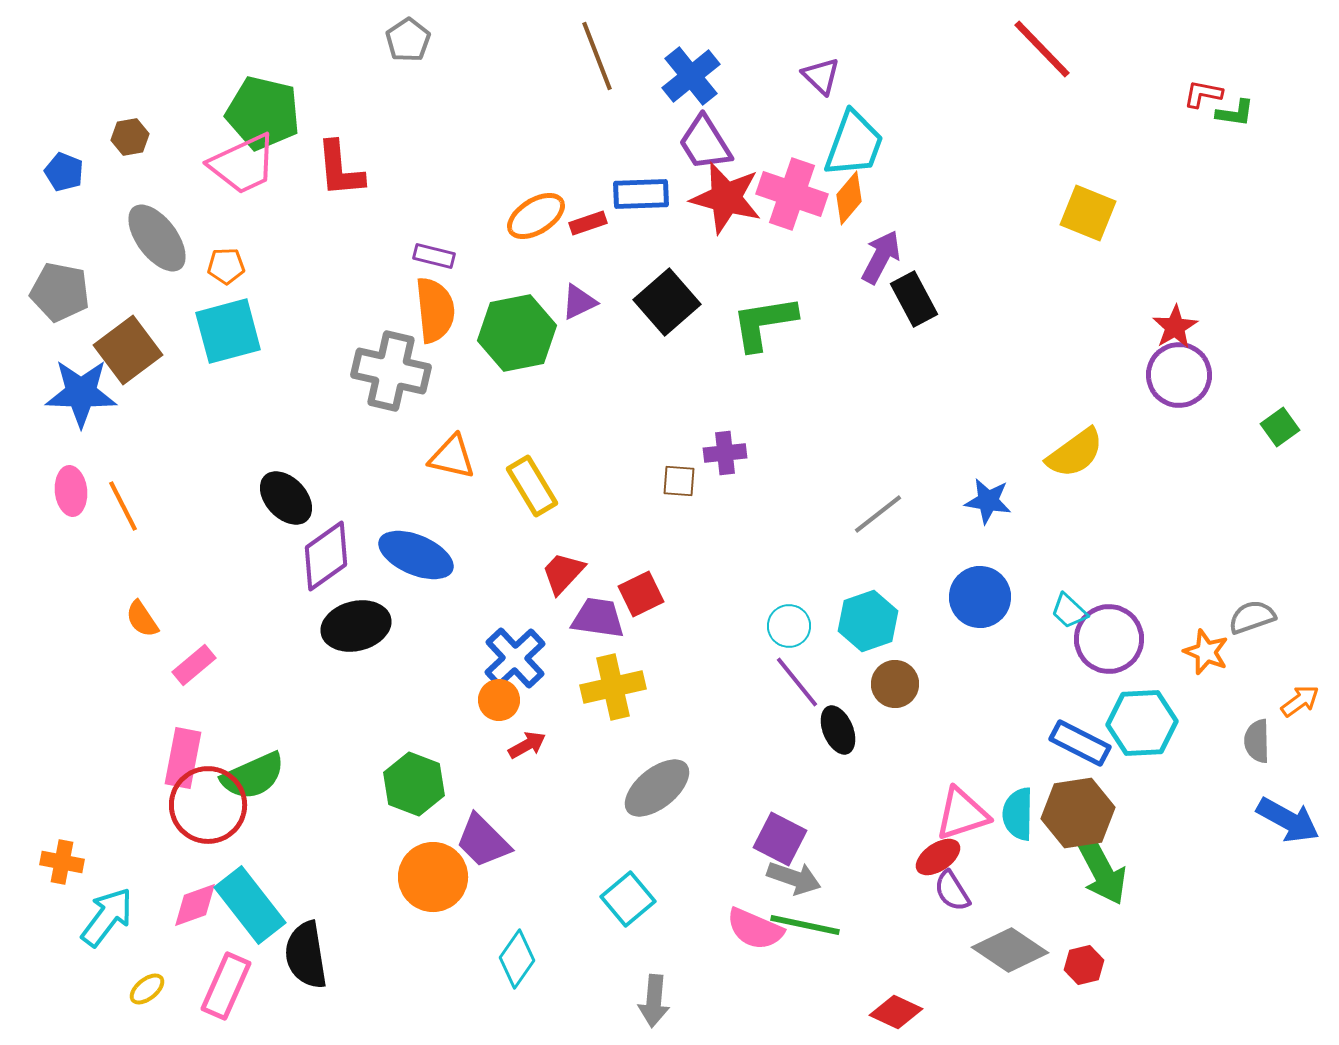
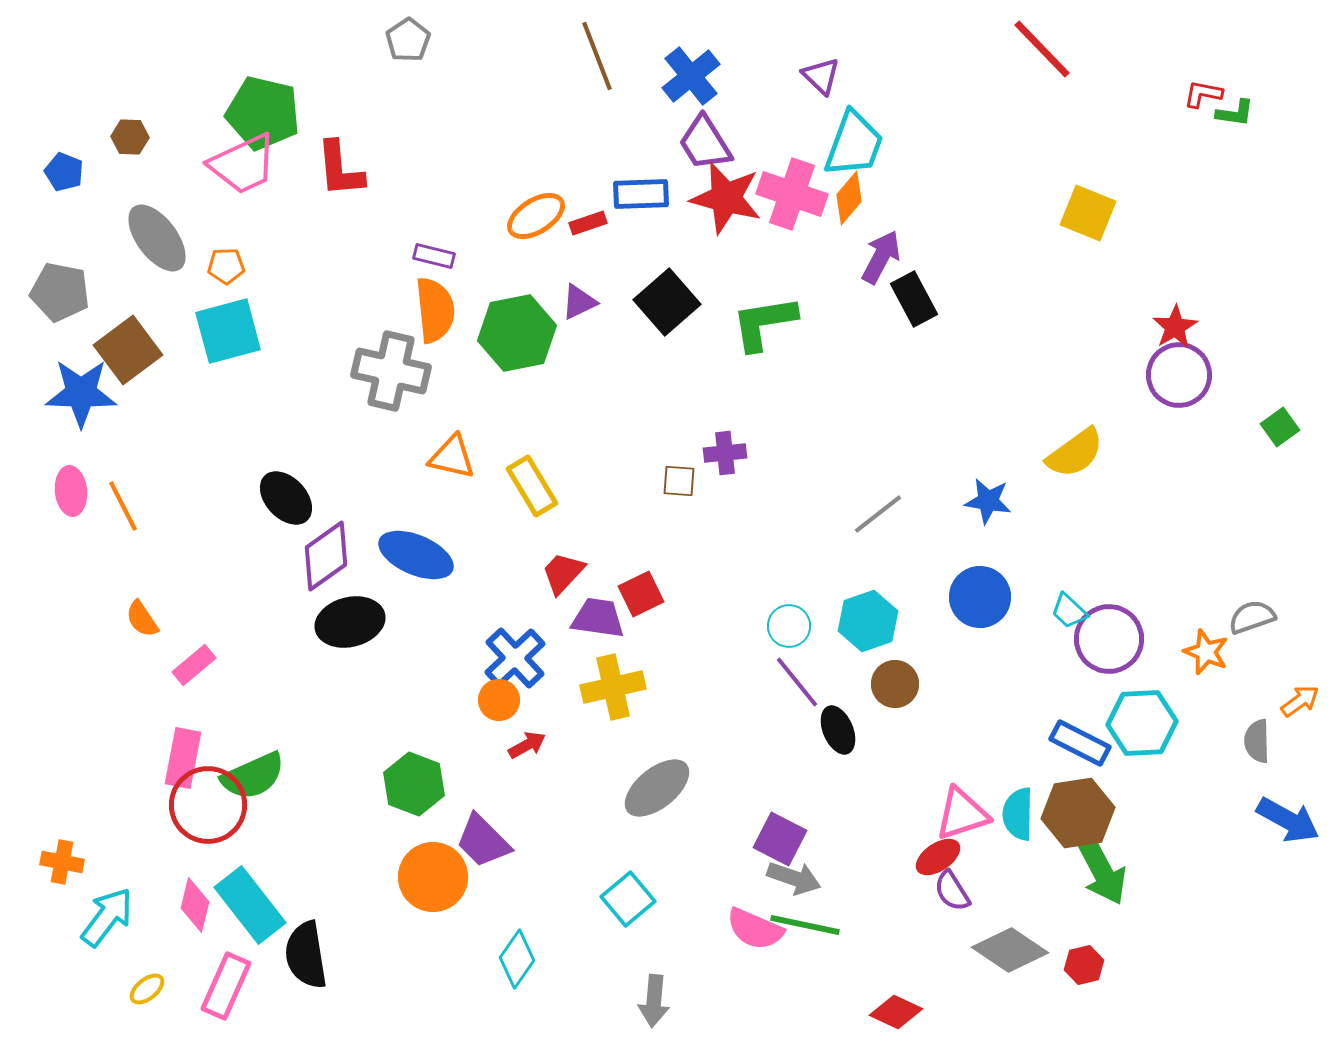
brown hexagon at (130, 137): rotated 12 degrees clockwise
black ellipse at (356, 626): moved 6 px left, 4 px up
pink diamond at (195, 905): rotated 56 degrees counterclockwise
